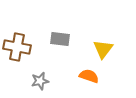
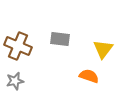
brown cross: moved 1 px right, 1 px up; rotated 12 degrees clockwise
gray star: moved 25 px left
